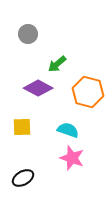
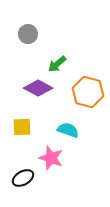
pink star: moved 21 px left
